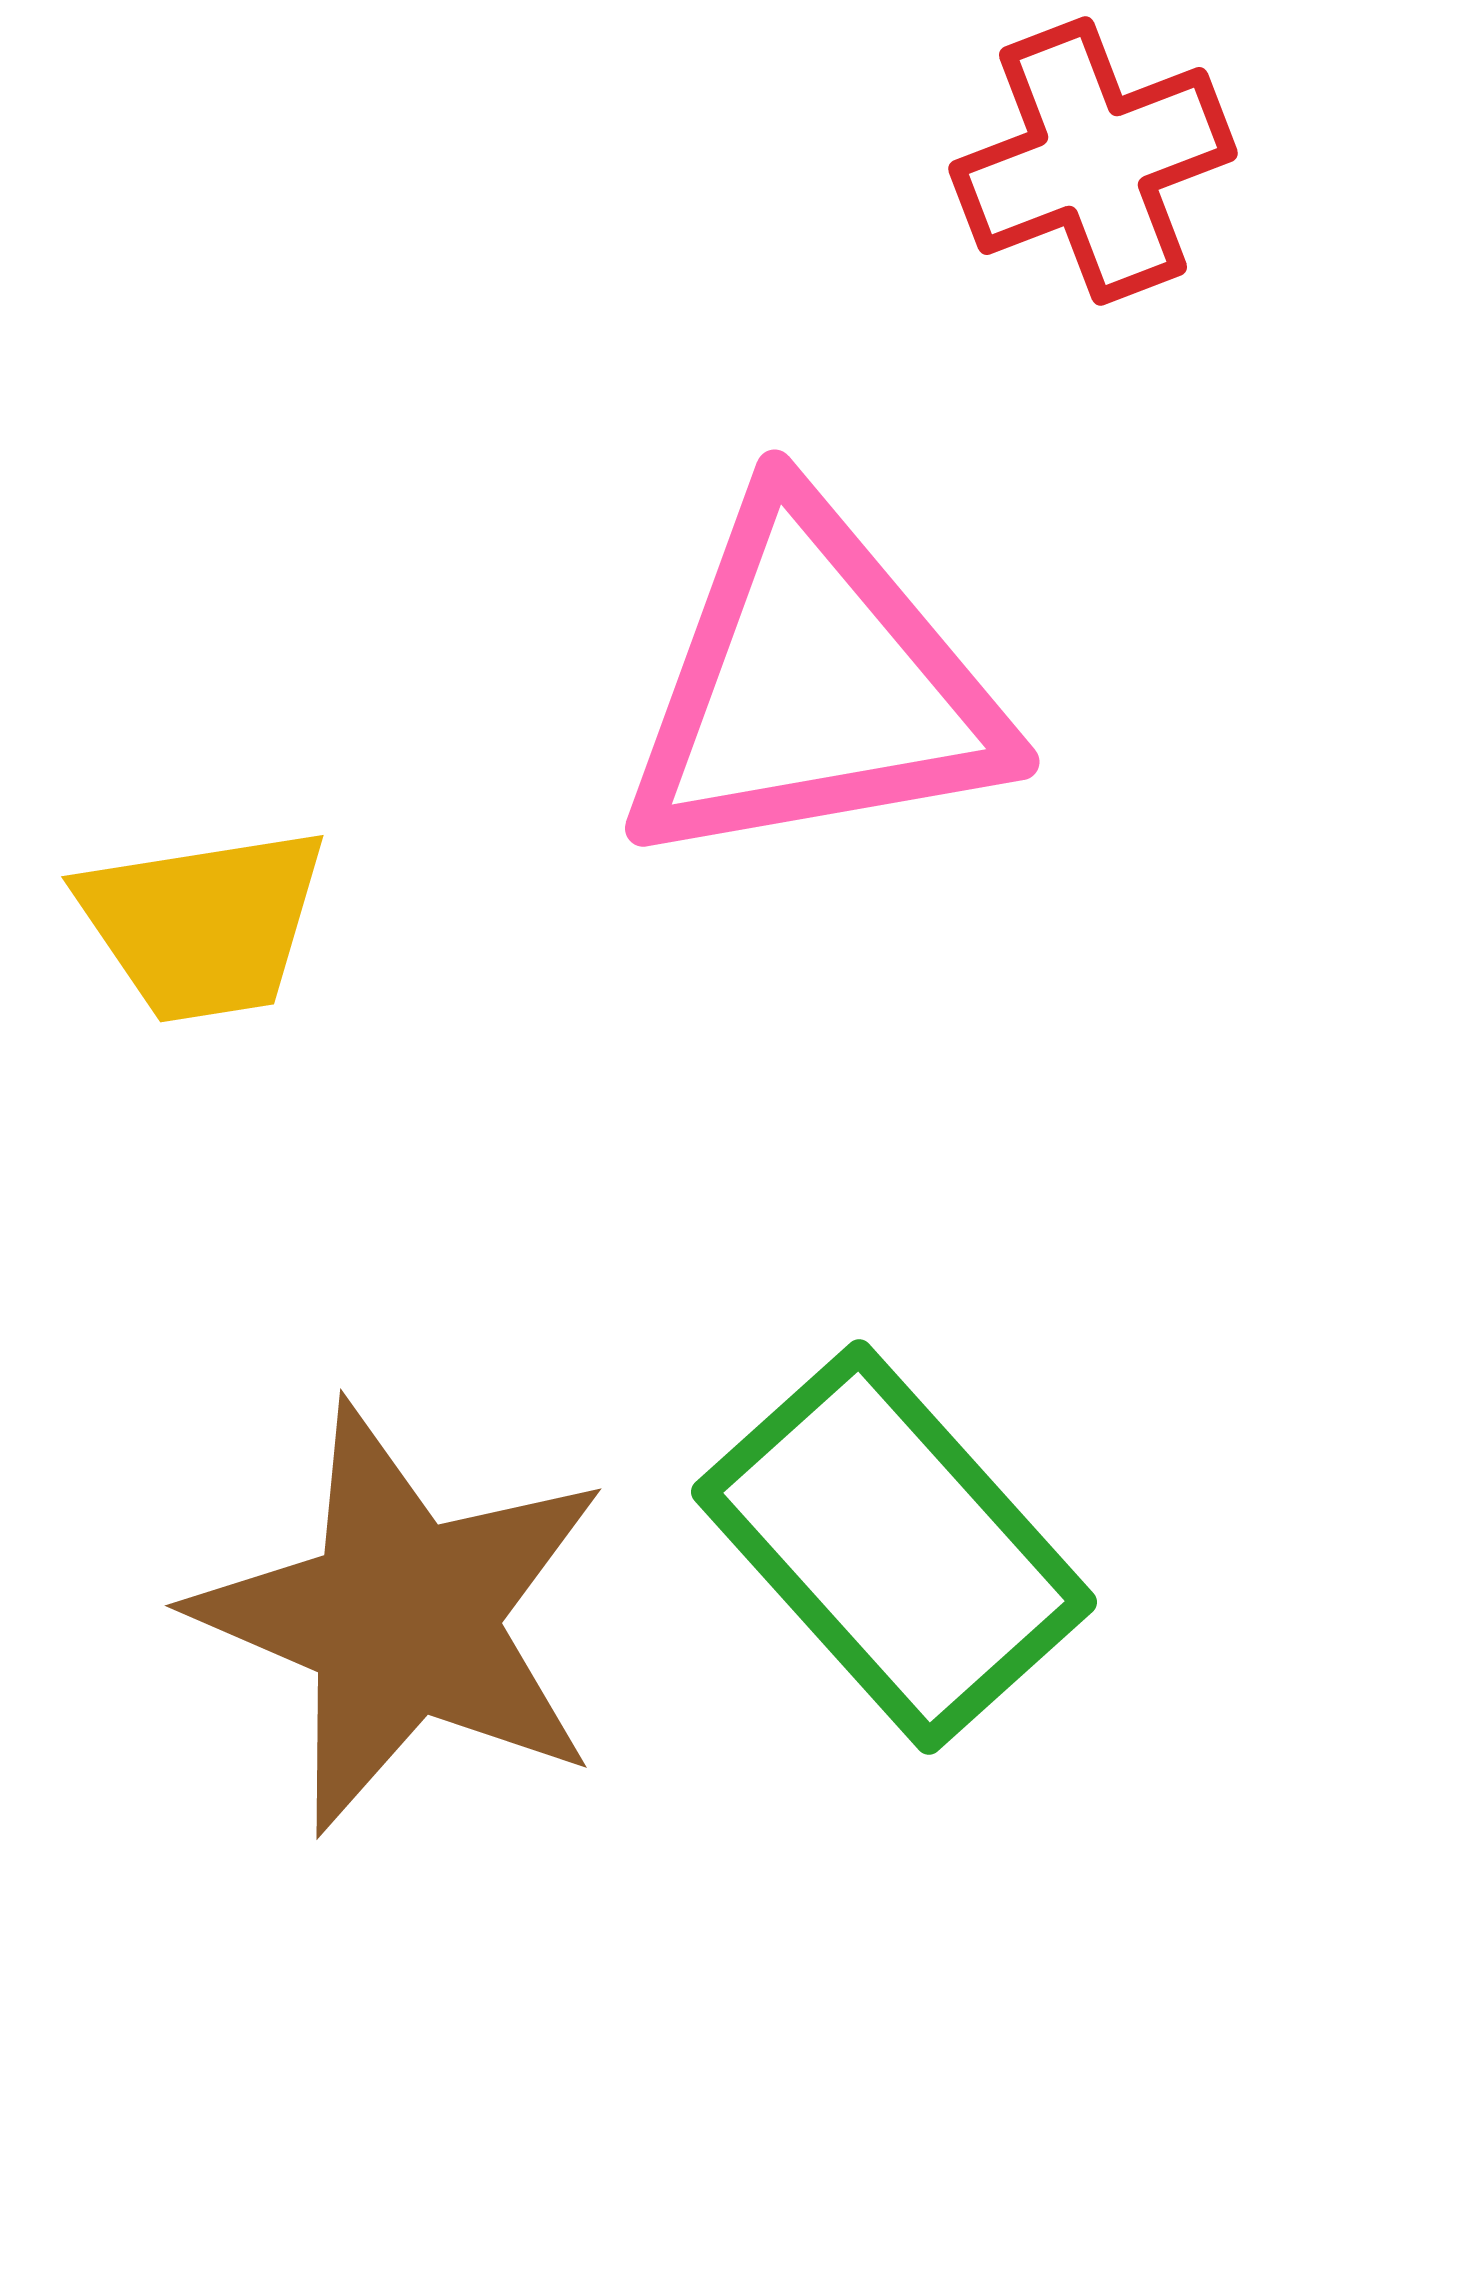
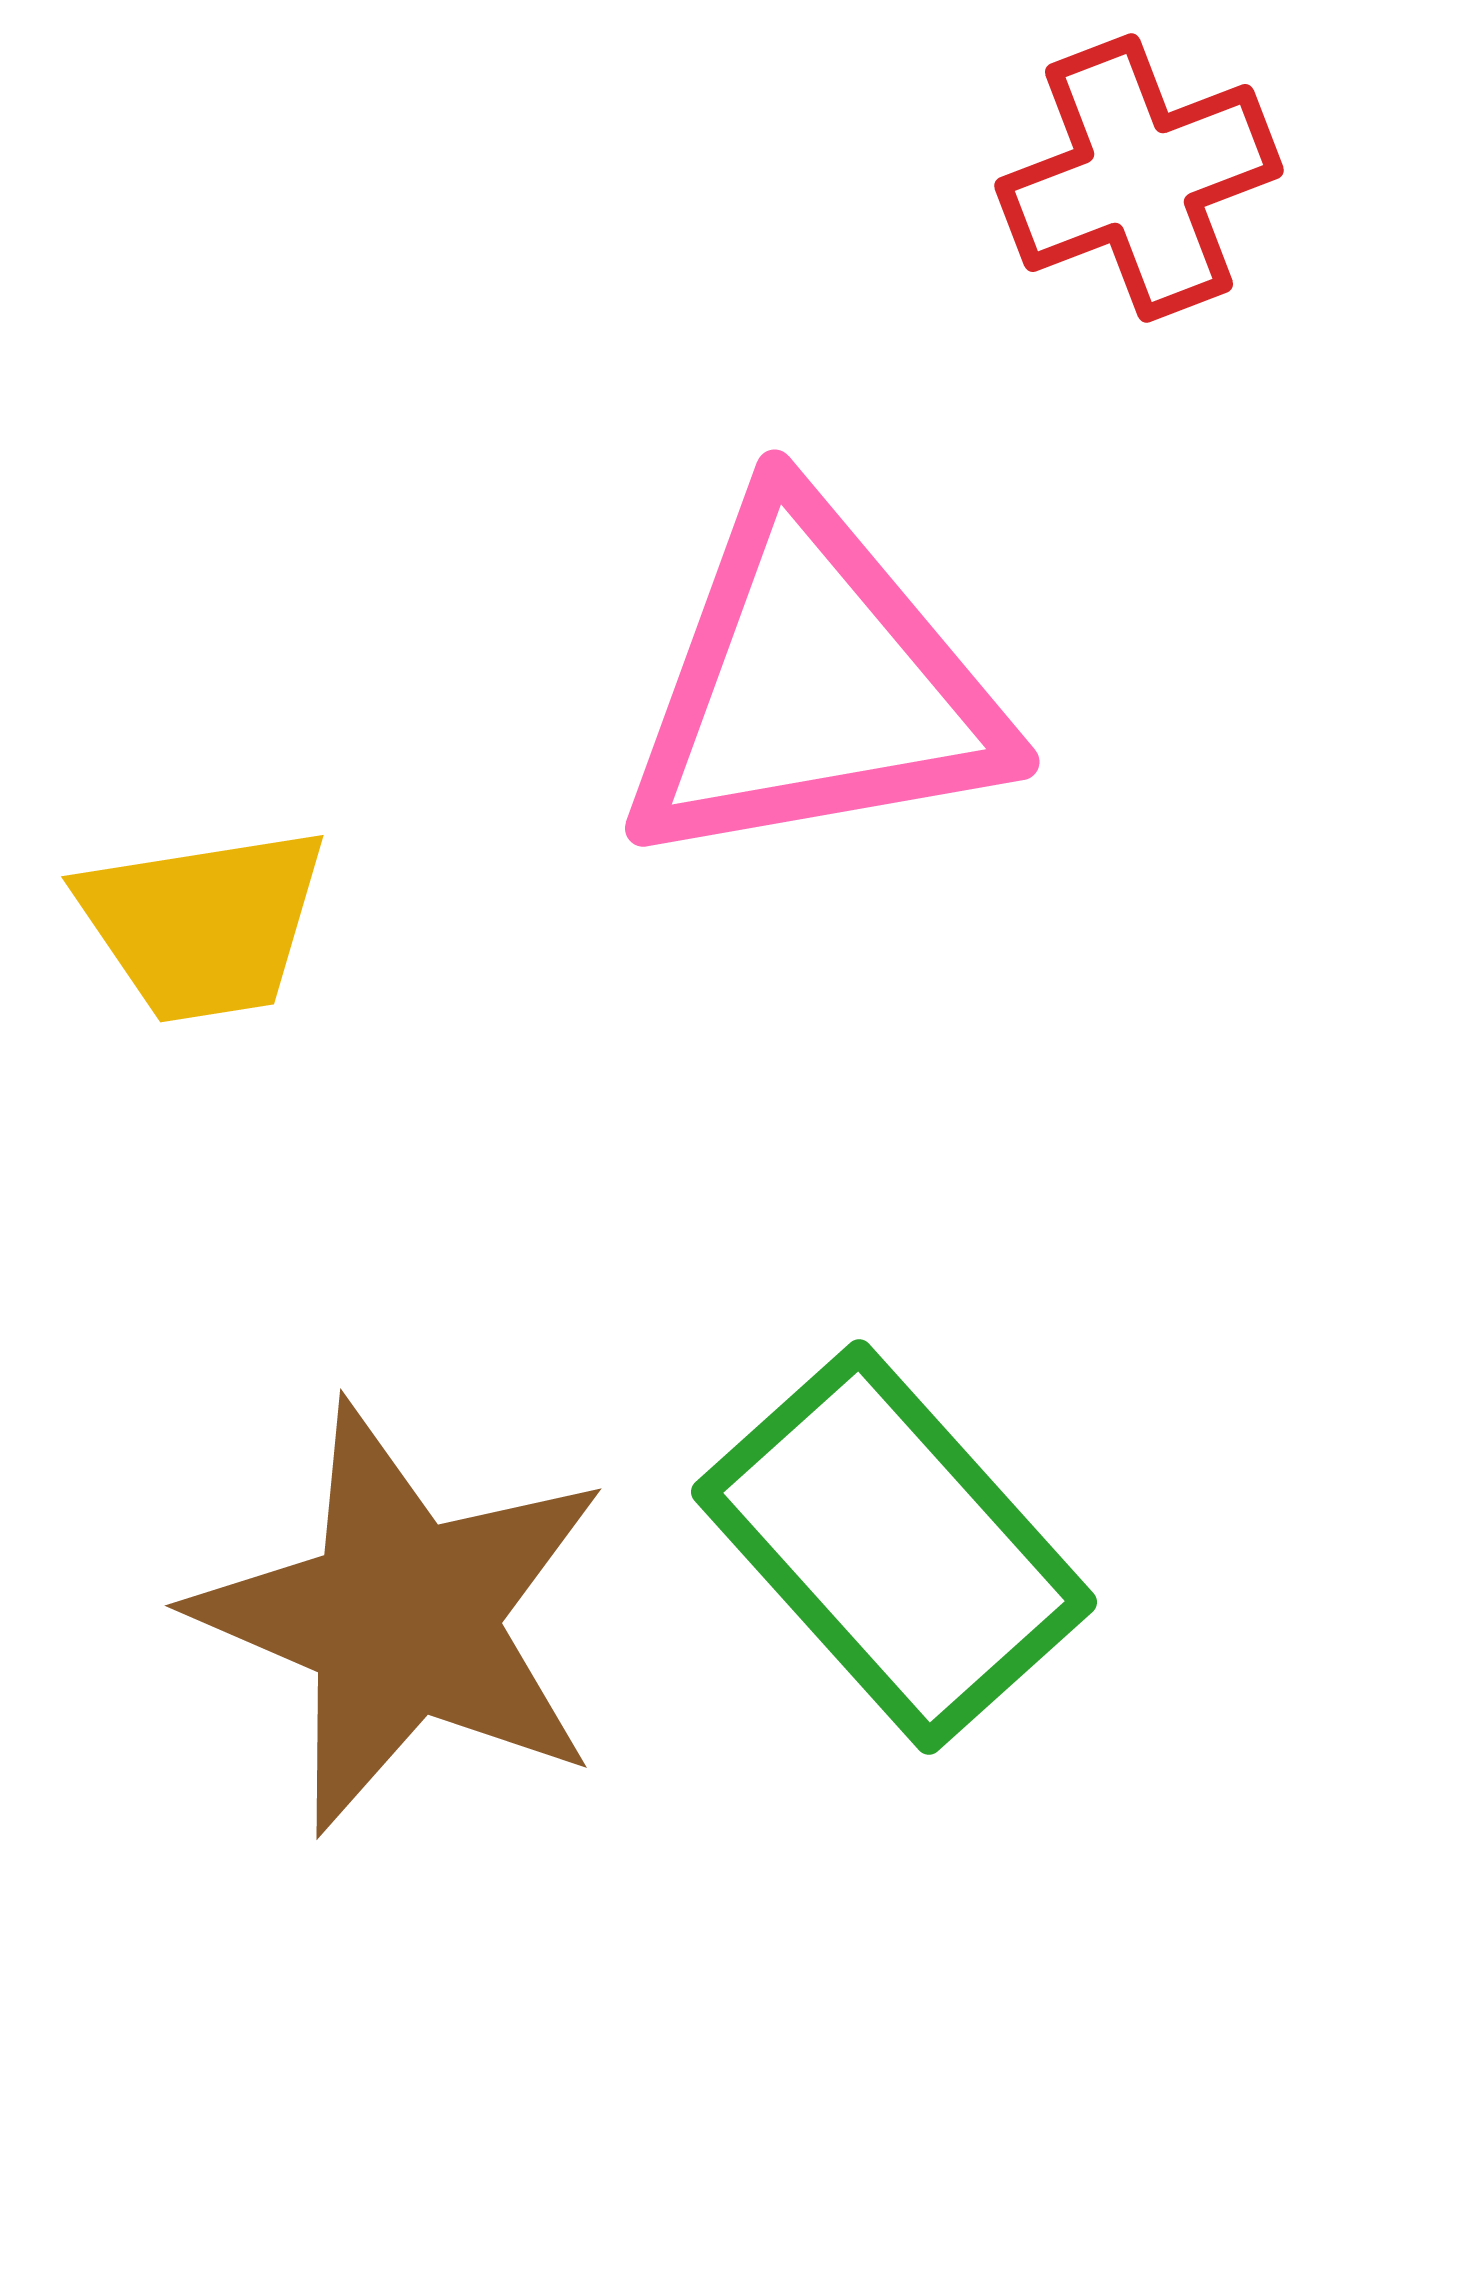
red cross: moved 46 px right, 17 px down
